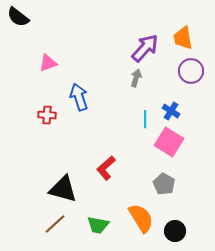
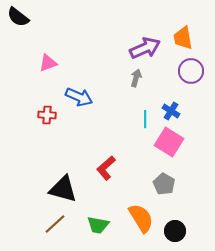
purple arrow: rotated 24 degrees clockwise
blue arrow: rotated 132 degrees clockwise
